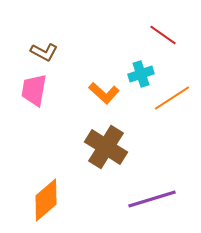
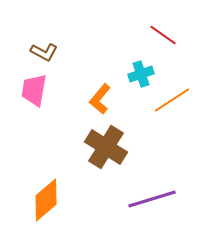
orange L-shape: moved 4 px left, 6 px down; rotated 88 degrees clockwise
orange line: moved 2 px down
